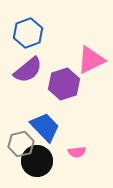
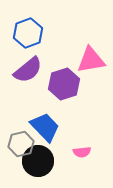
pink triangle: rotated 16 degrees clockwise
pink semicircle: moved 5 px right
black circle: moved 1 px right
